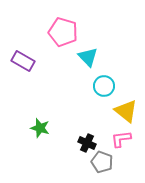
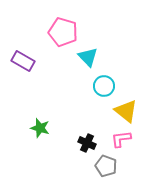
gray pentagon: moved 4 px right, 4 px down
